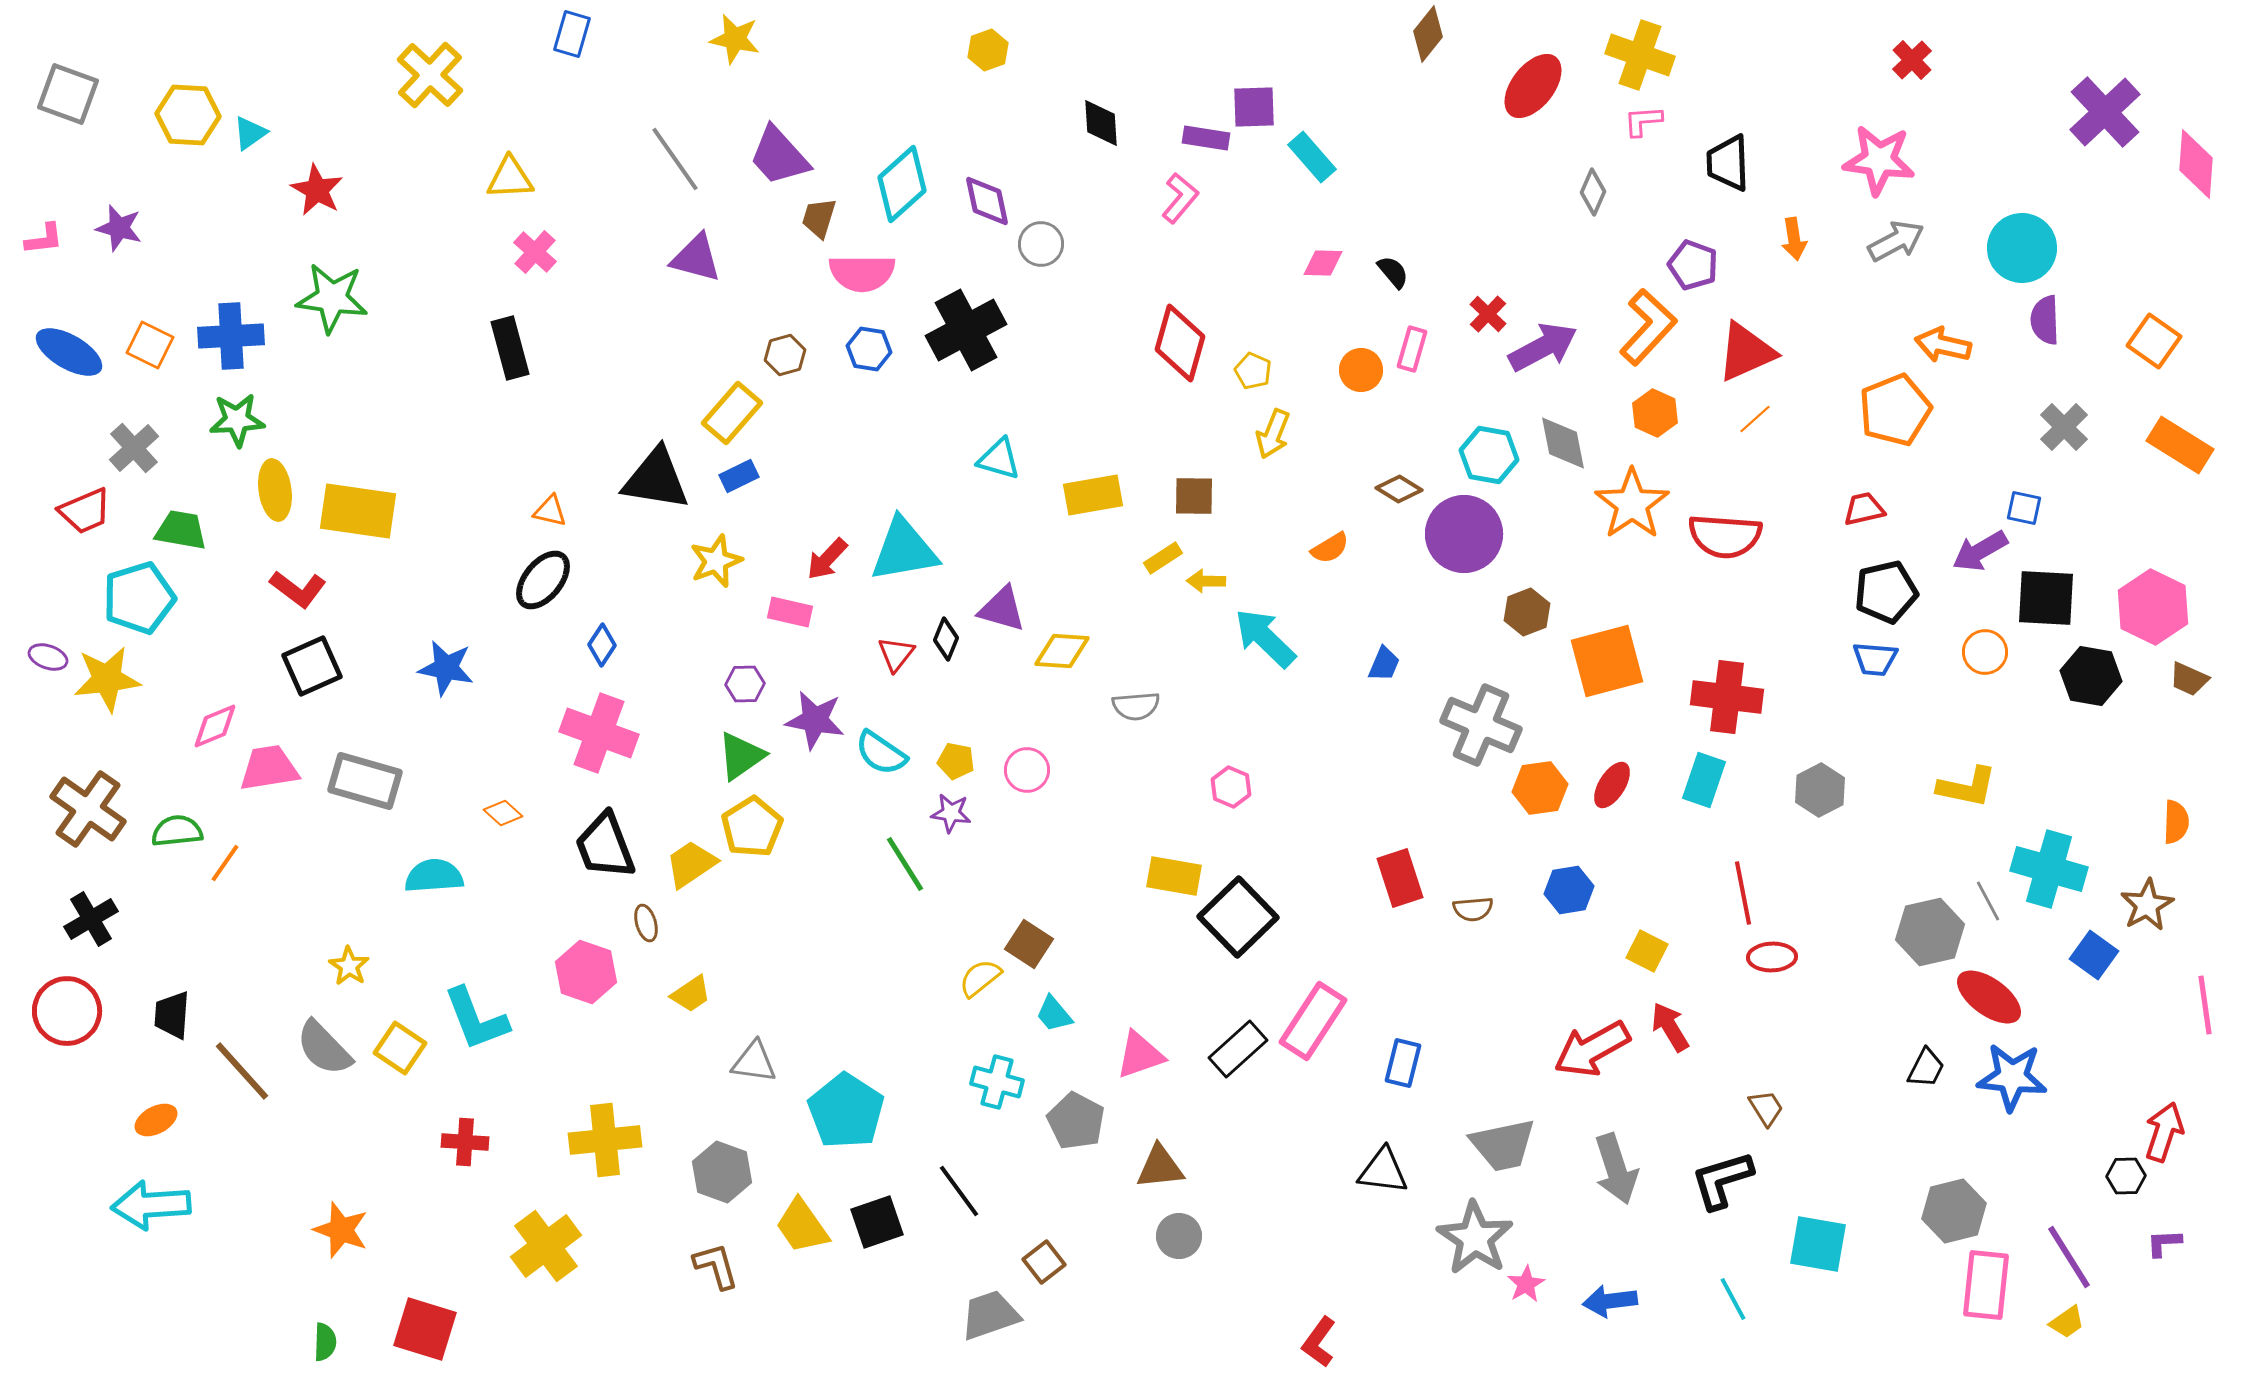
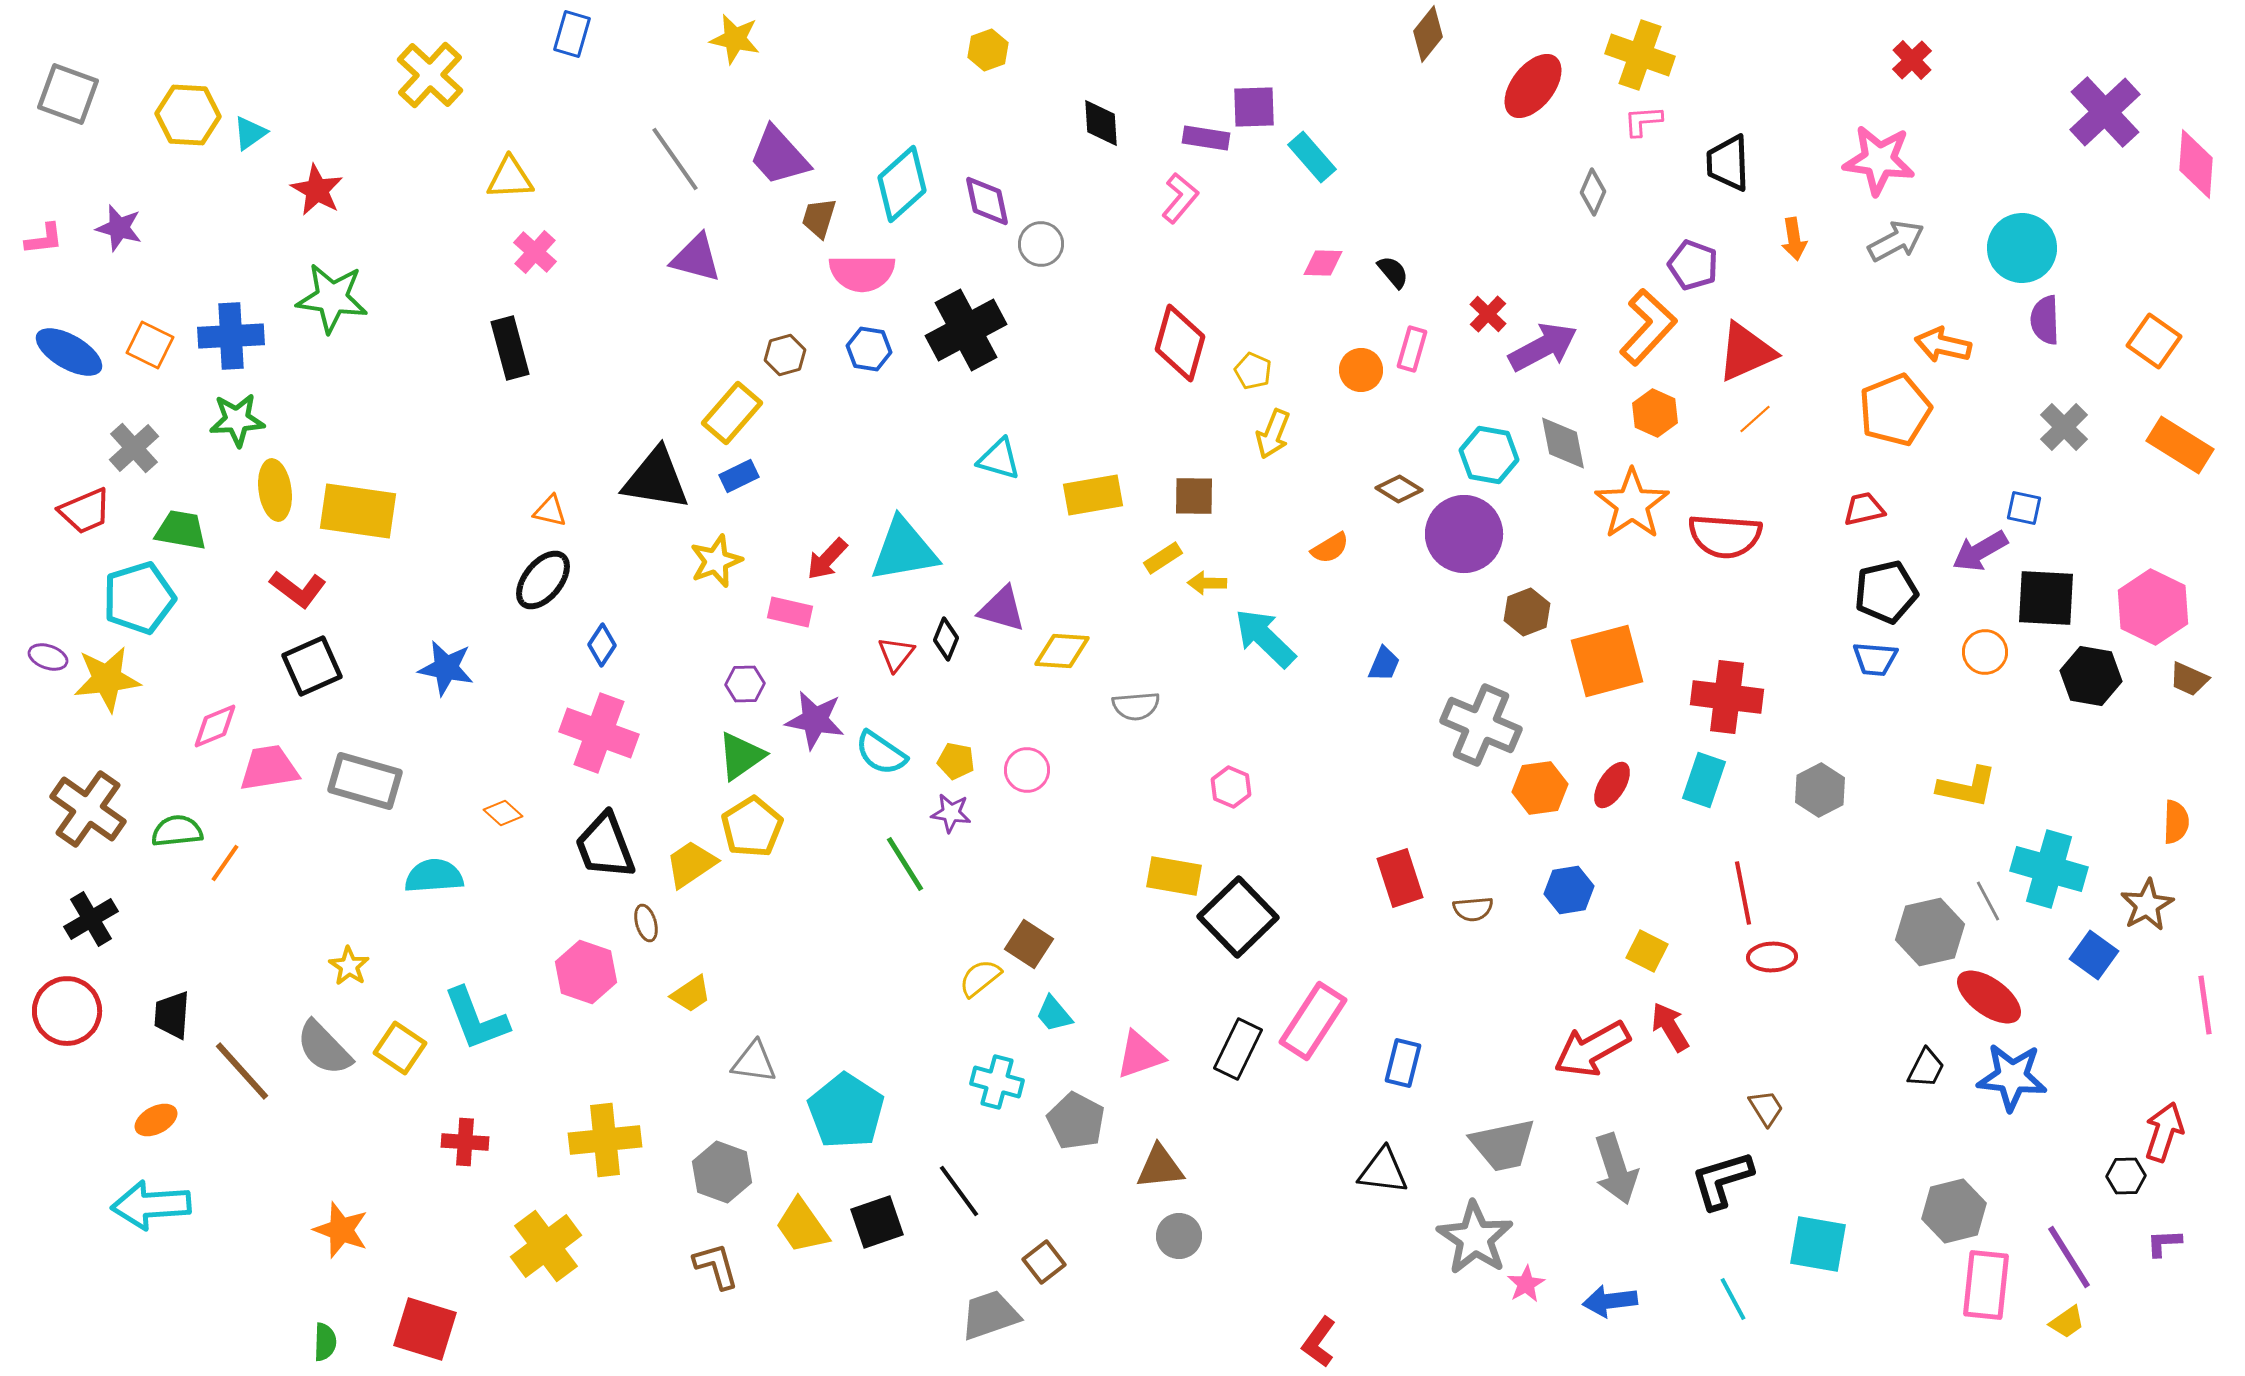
yellow arrow at (1206, 581): moved 1 px right, 2 px down
black rectangle at (1238, 1049): rotated 22 degrees counterclockwise
